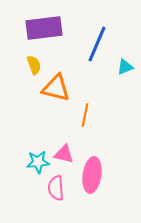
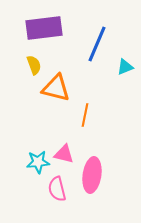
pink semicircle: moved 1 px right, 1 px down; rotated 10 degrees counterclockwise
